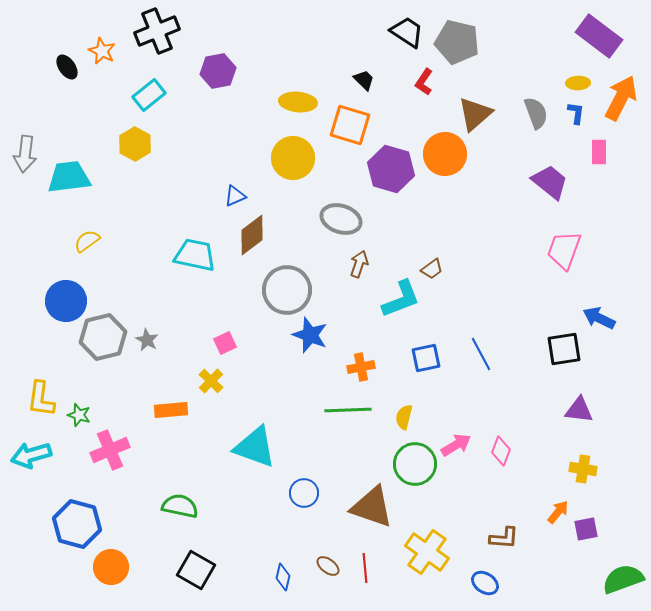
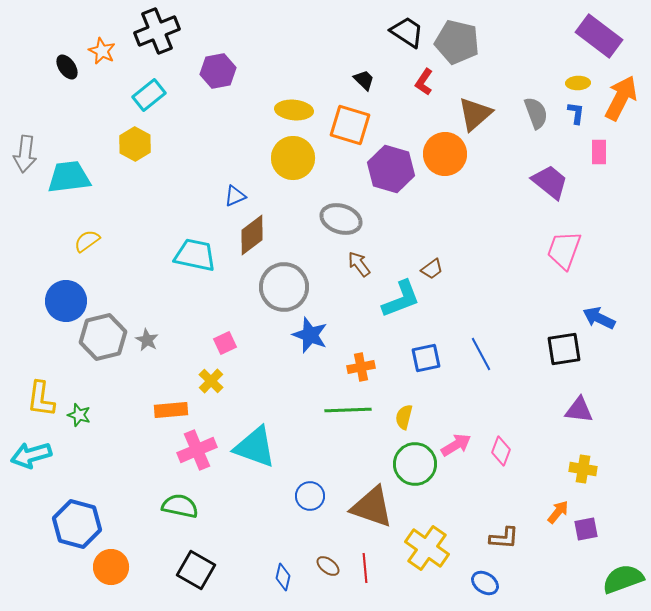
yellow ellipse at (298, 102): moved 4 px left, 8 px down
brown arrow at (359, 264): rotated 56 degrees counterclockwise
gray circle at (287, 290): moved 3 px left, 3 px up
pink cross at (110, 450): moved 87 px right
blue circle at (304, 493): moved 6 px right, 3 px down
yellow cross at (427, 552): moved 4 px up
